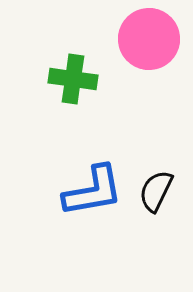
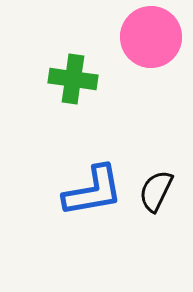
pink circle: moved 2 px right, 2 px up
